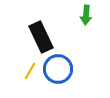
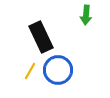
blue circle: moved 1 px down
